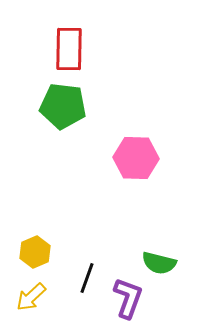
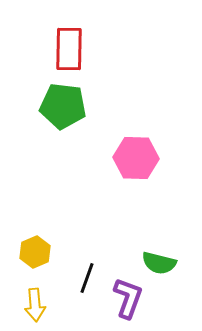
yellow arrow: moved 4 px right, 8 px down; rotated 52 degrees counterclockwise
